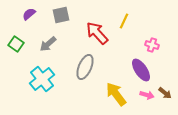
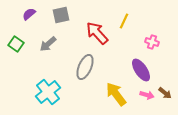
pink cross: moved 3 px up
cyan cross: moved 6 px right, 13 px down
